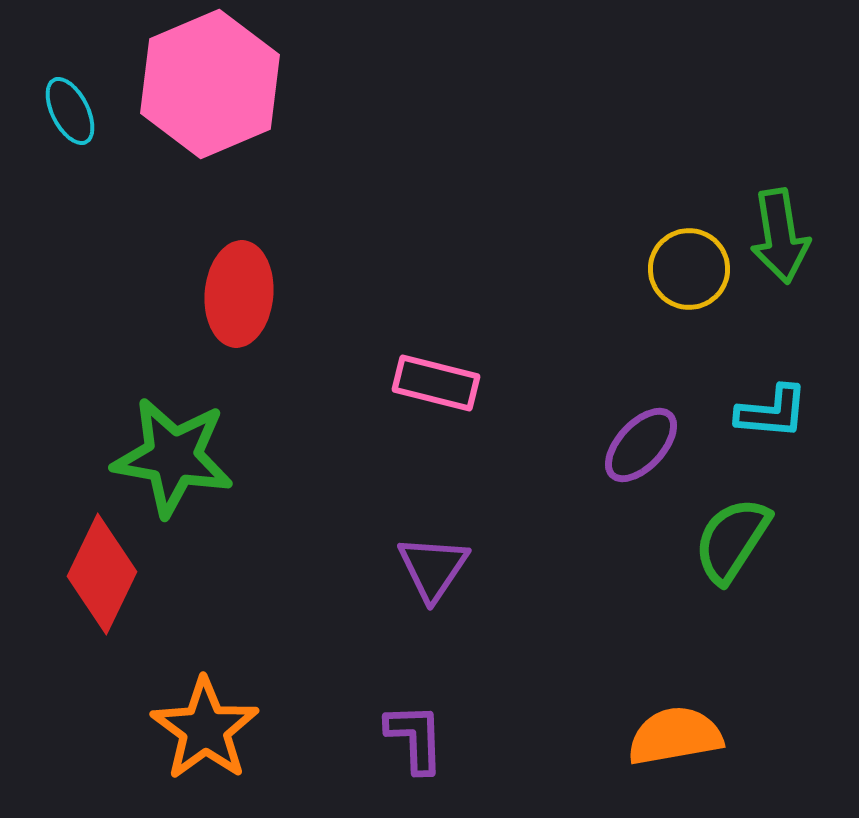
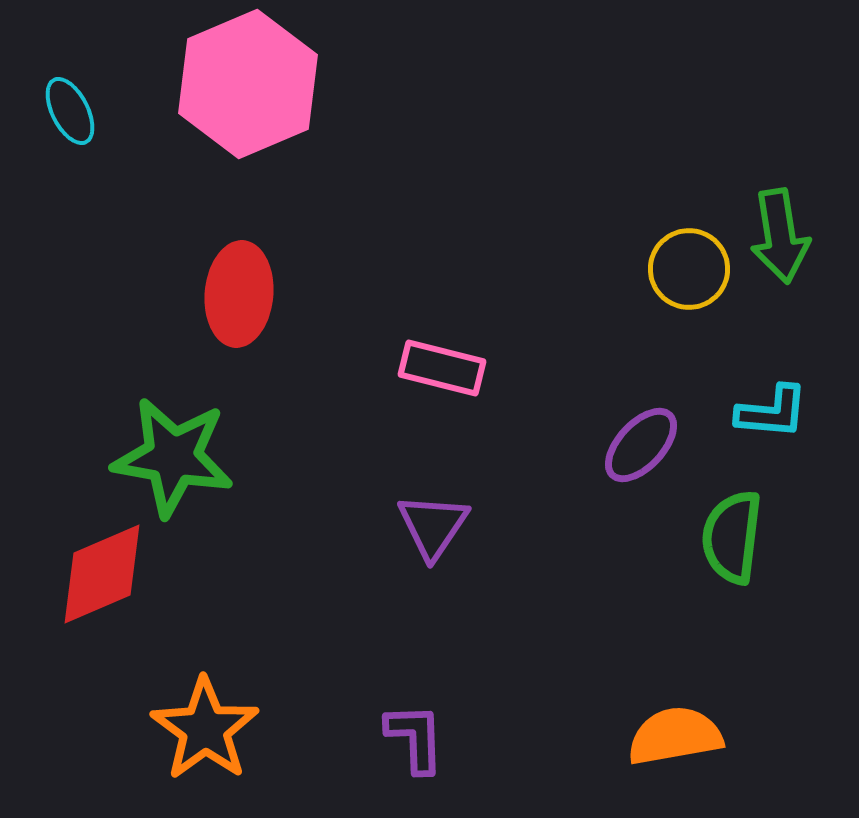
pink hexagon: moved 38 px right
pink rectangle: moved 6 px right, 15 px up
green semicircle: moved 3 px up; rotated 26 degrees counterclockwise
purple triangle: moved 42 px up
red diamond: rotated 41 degrees clockwise
